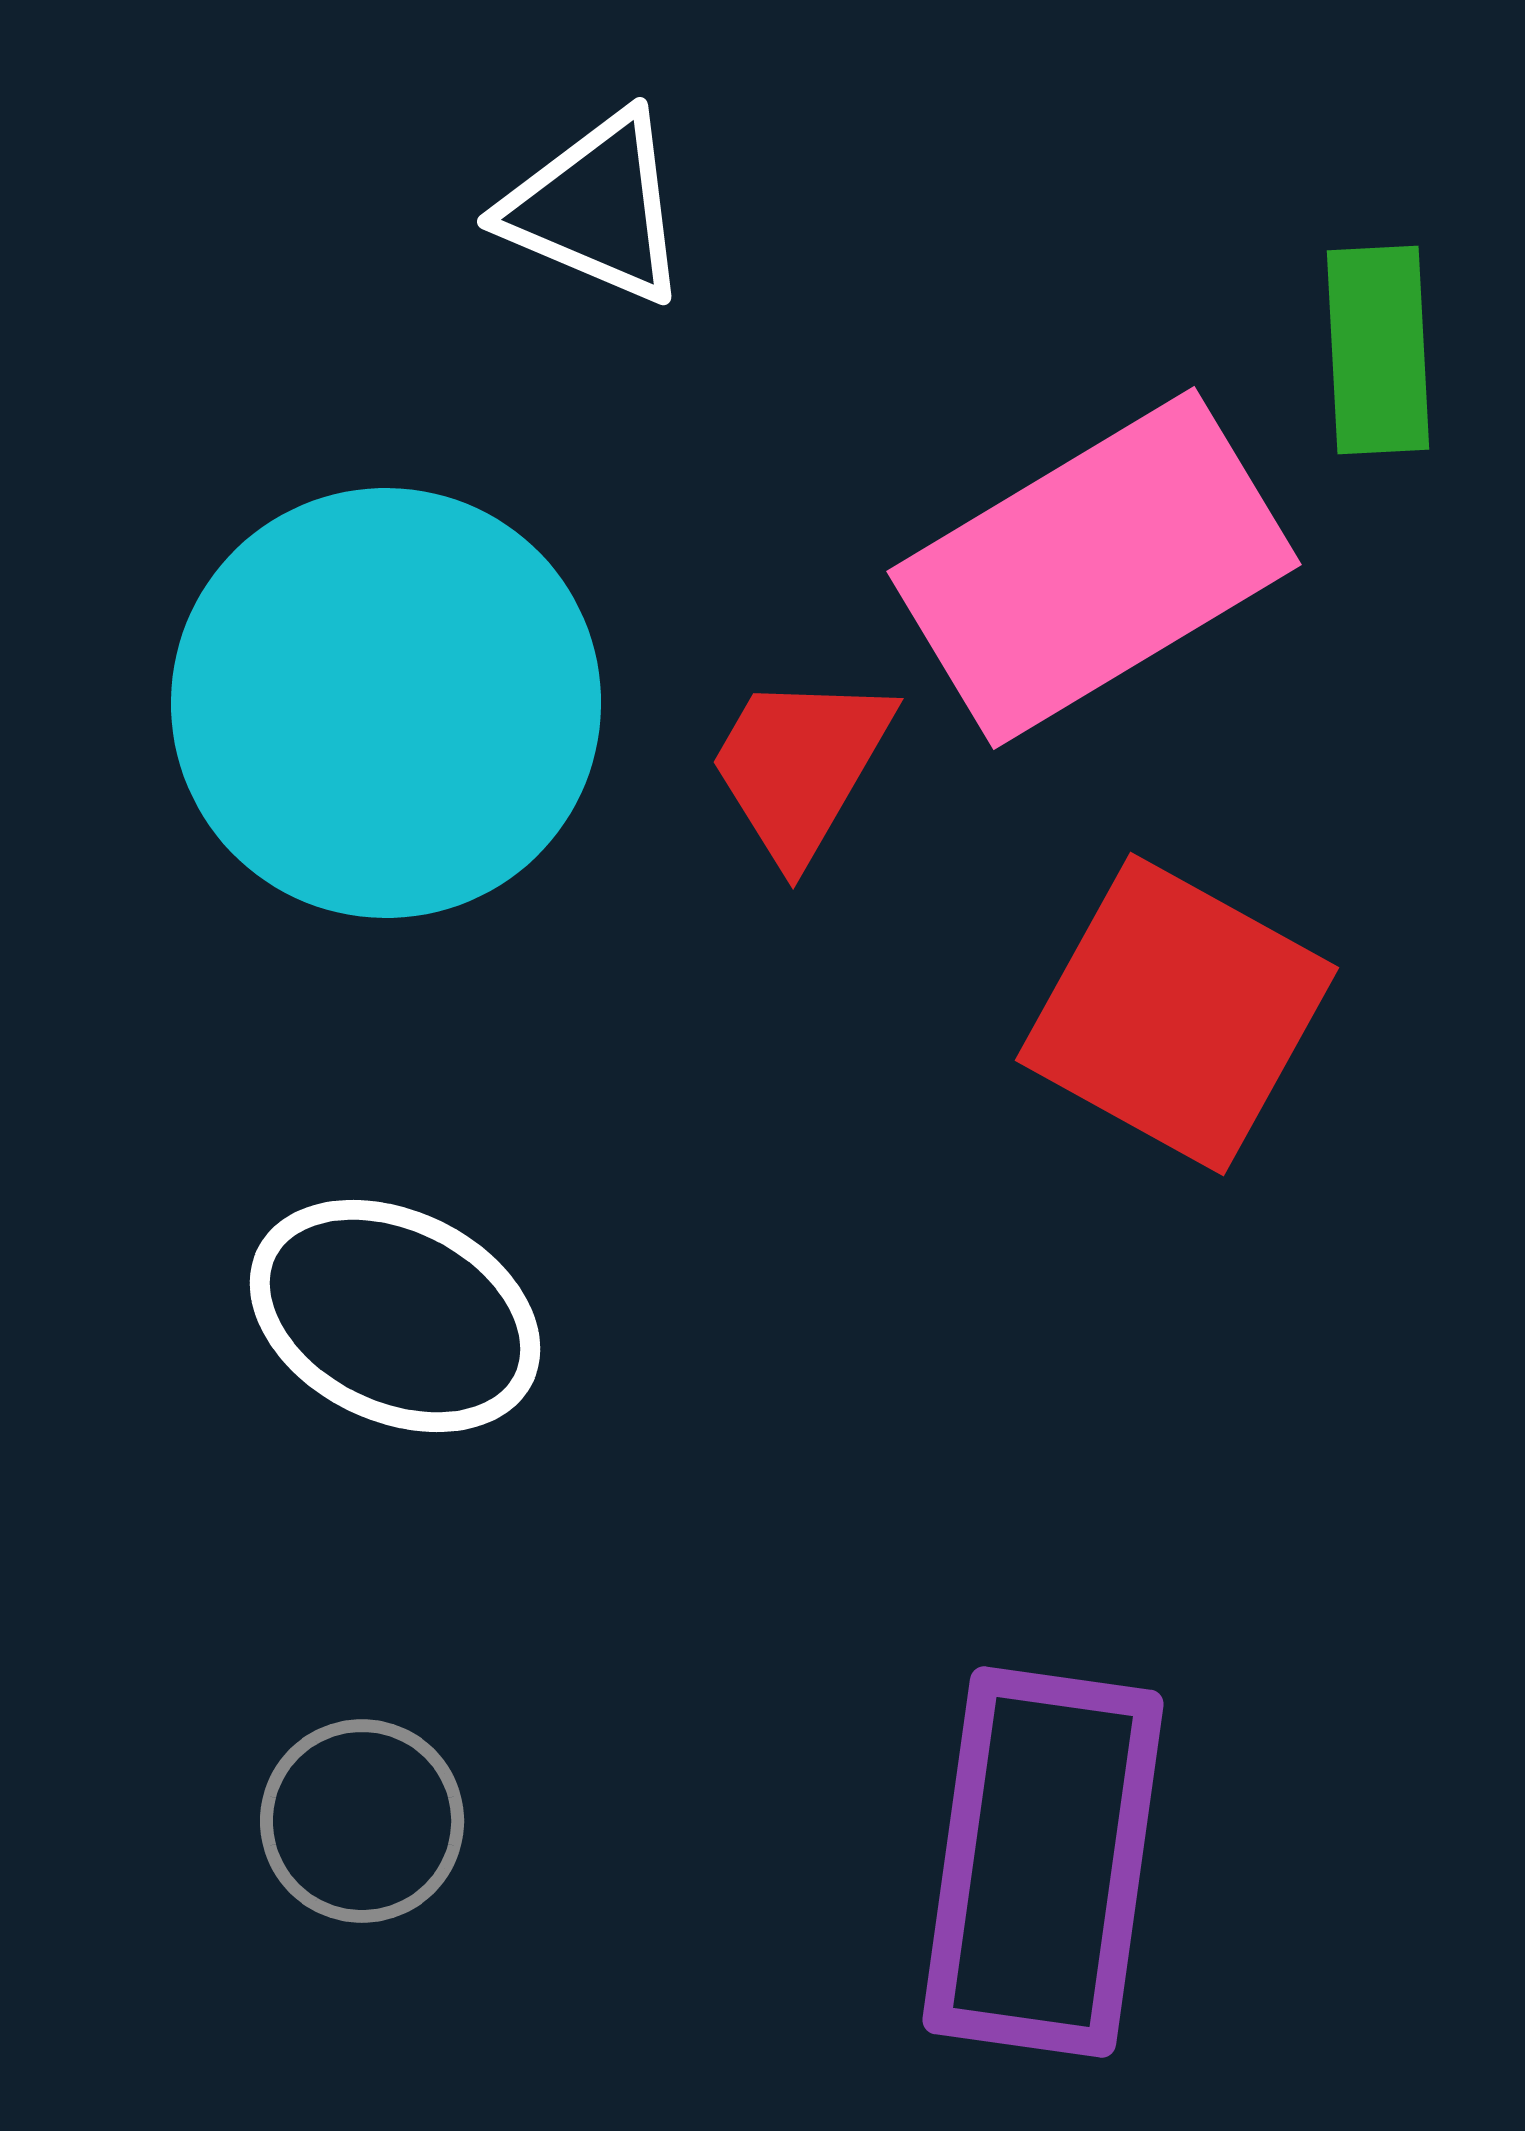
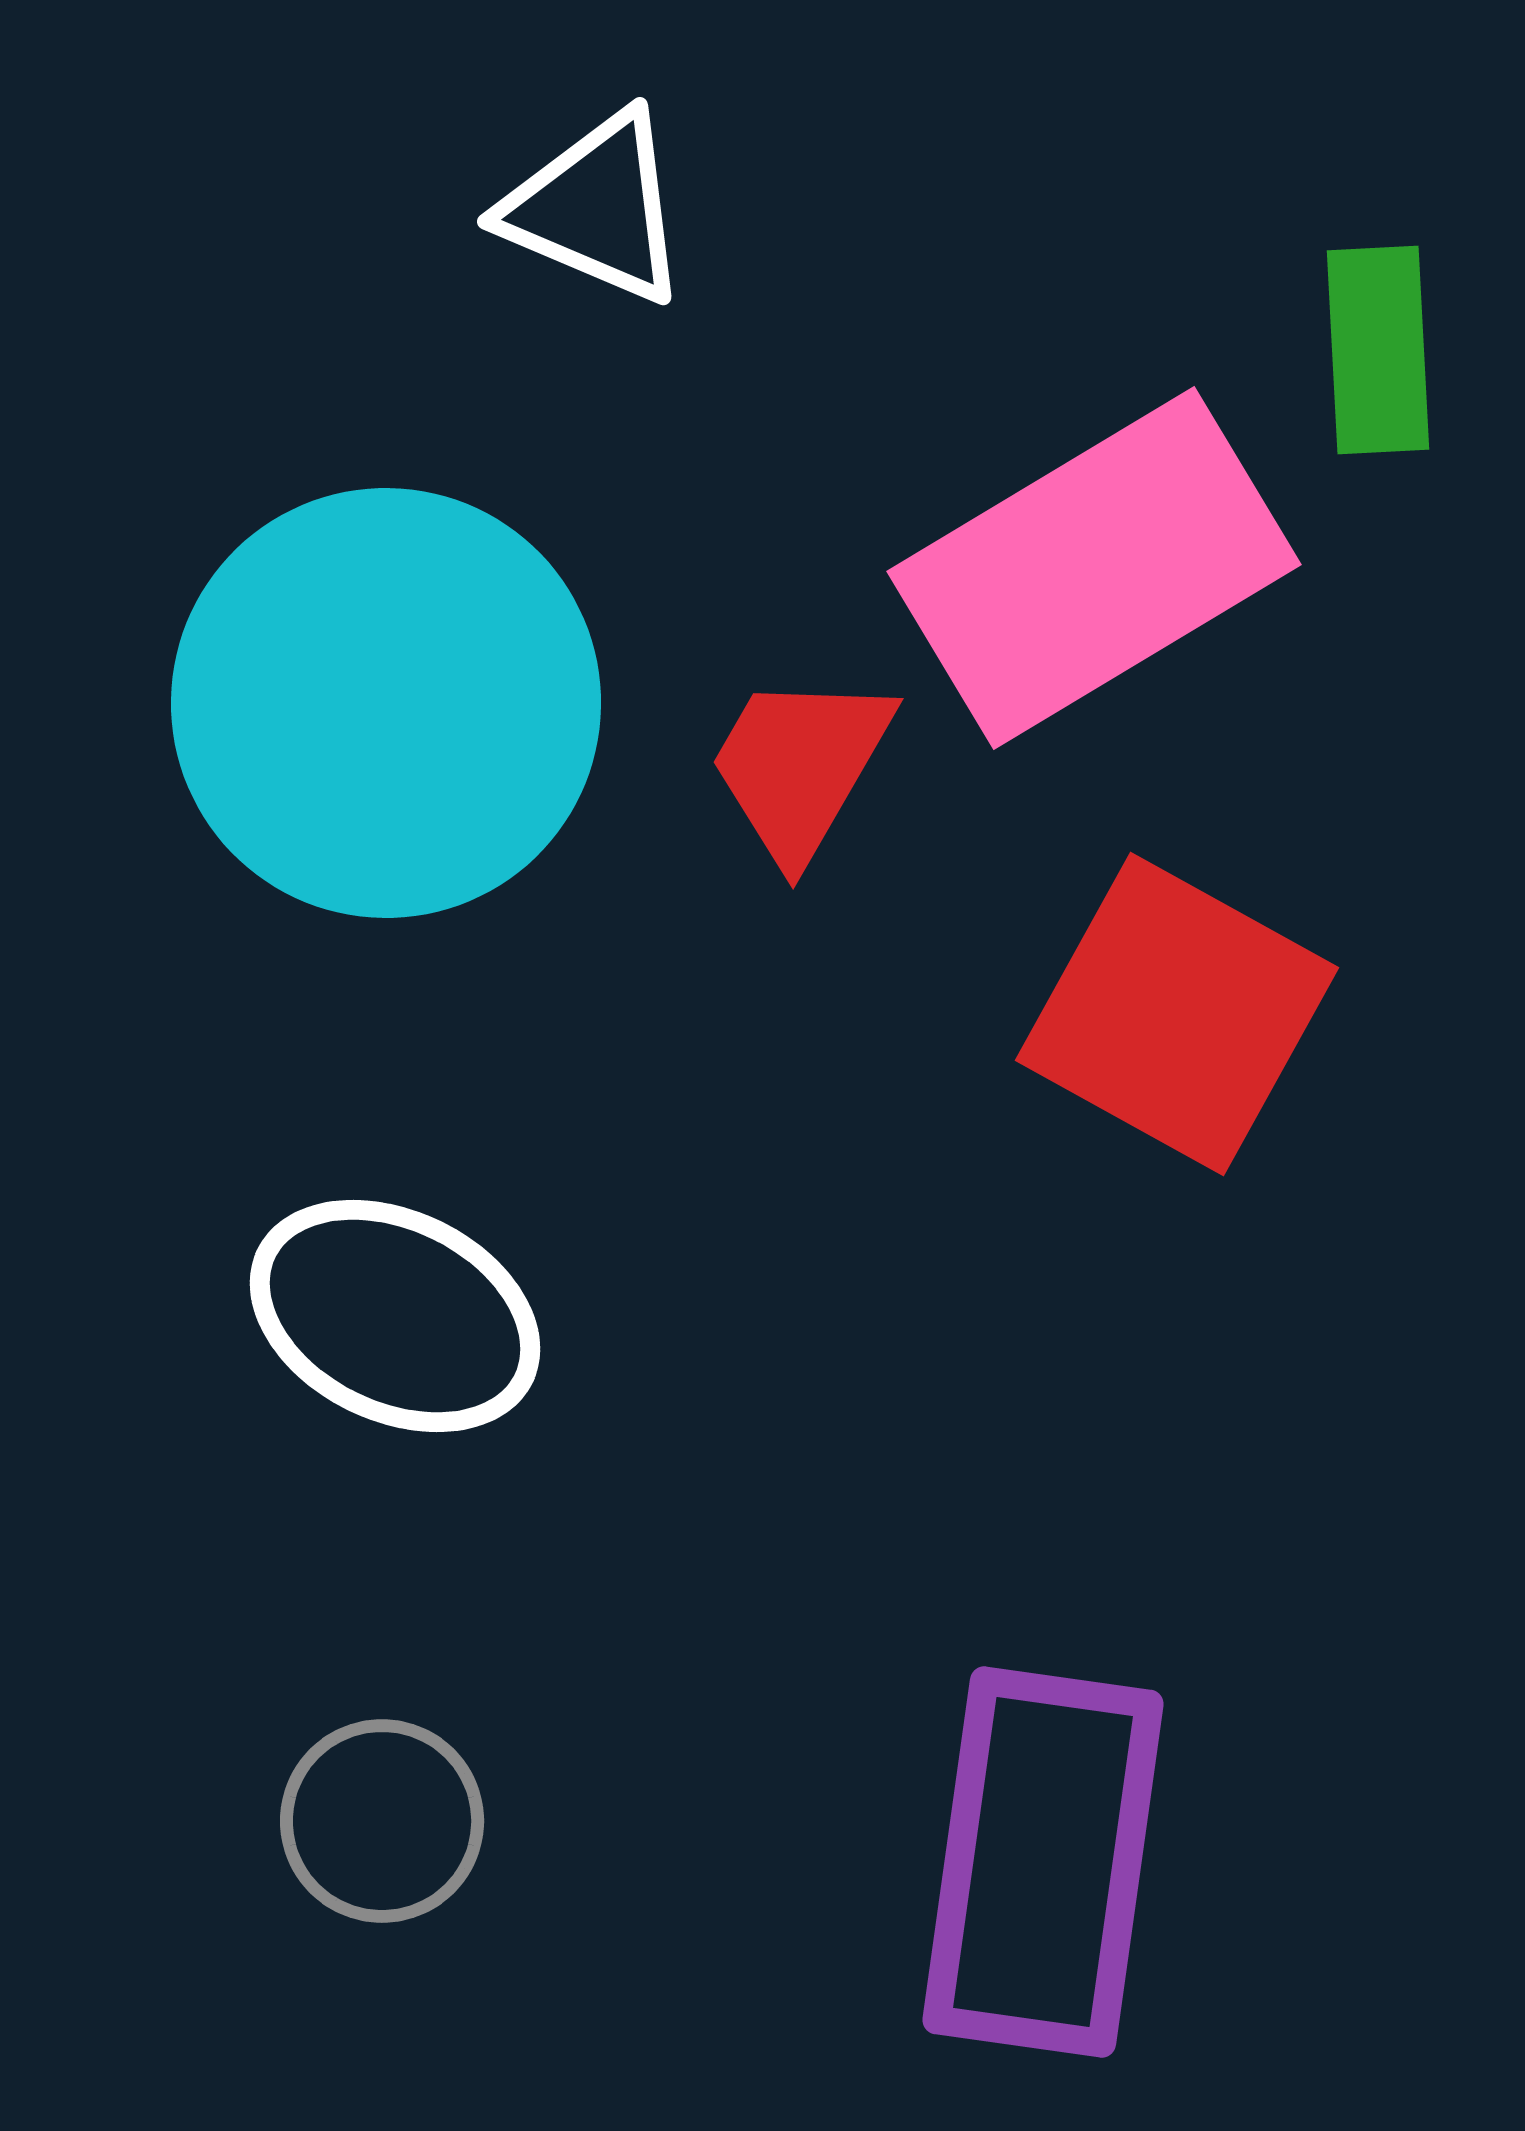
gray circle: moved 20 px right
